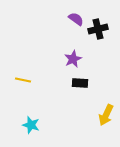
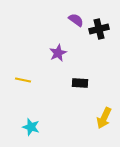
purple semicircle: moved 1 px down
black cross: moved 1 px right
purple star: moved 15 px left, 6 px up
yellow arrow: moved 2 px left, 3 px down
cyan star: moved 2 px down
